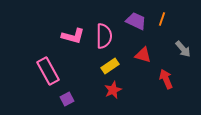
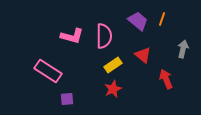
purple trapezoid: moved 2 px right; rotated 15 degrees clockwise
pink L-shape: moved 1 px left
gray arrow: rotated 126 degrees counterclockwise
red triangle: rotated 24 degrees clockwise
yellow rectangle: moved 3 px right, 1 px up
pink rectangle: rotated 28 degrees counterclockwise
red star: moved 1 px up
purple square: rotated 24 degrees clockwise
